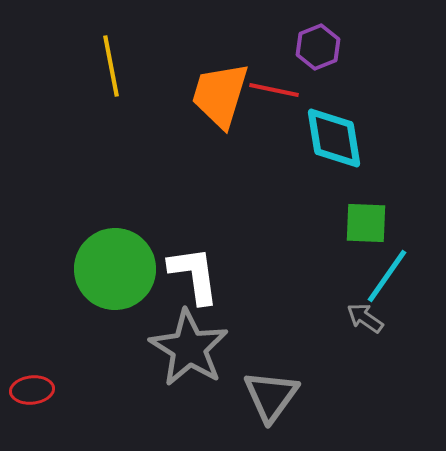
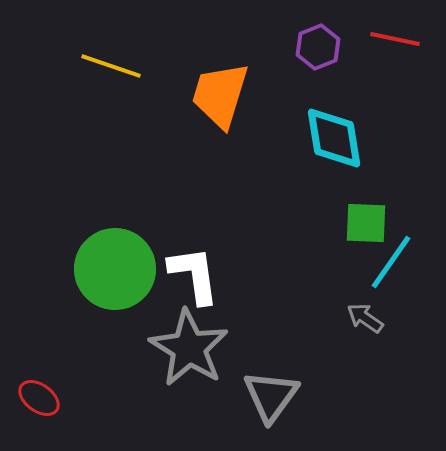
yellow line: rotated 60 degrees counterclockwise
red line: moved 121 px right, 51 px up
cyan line: moved 4 px right, 14 px up
red ellipse: moved 7 px right, 8 px down; rotated 42 degrees clockwise
